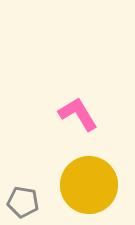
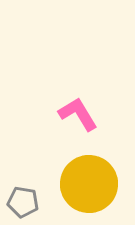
yellow circle: moved 1 px up
